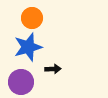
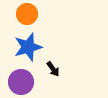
orange circle: moved 5 px left, 4 px up
black arrow: rotated 56 degrees clockwise
